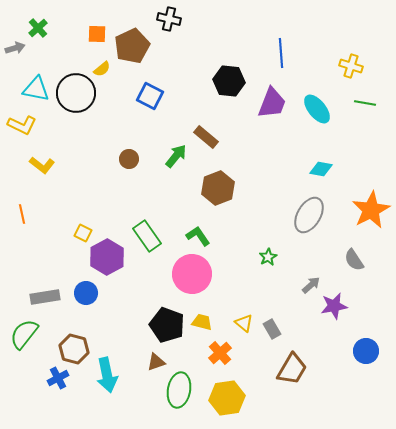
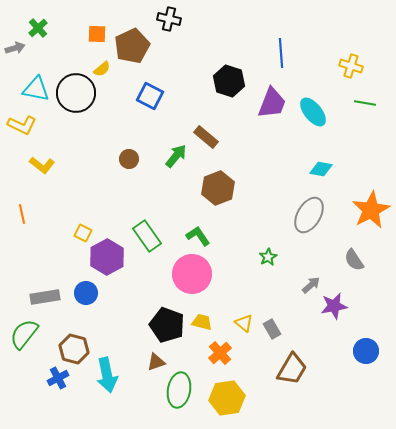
black hexagon at (229, 81): rotated 12 degrees clockwise
cyan ellipse at (317, 109): moved 4 px left, 3 px down
